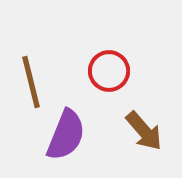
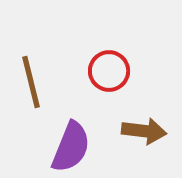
brown arrow: rotated 42 degrees counterclockwise
purple semicircle: moved 5 px right, 12 px down
